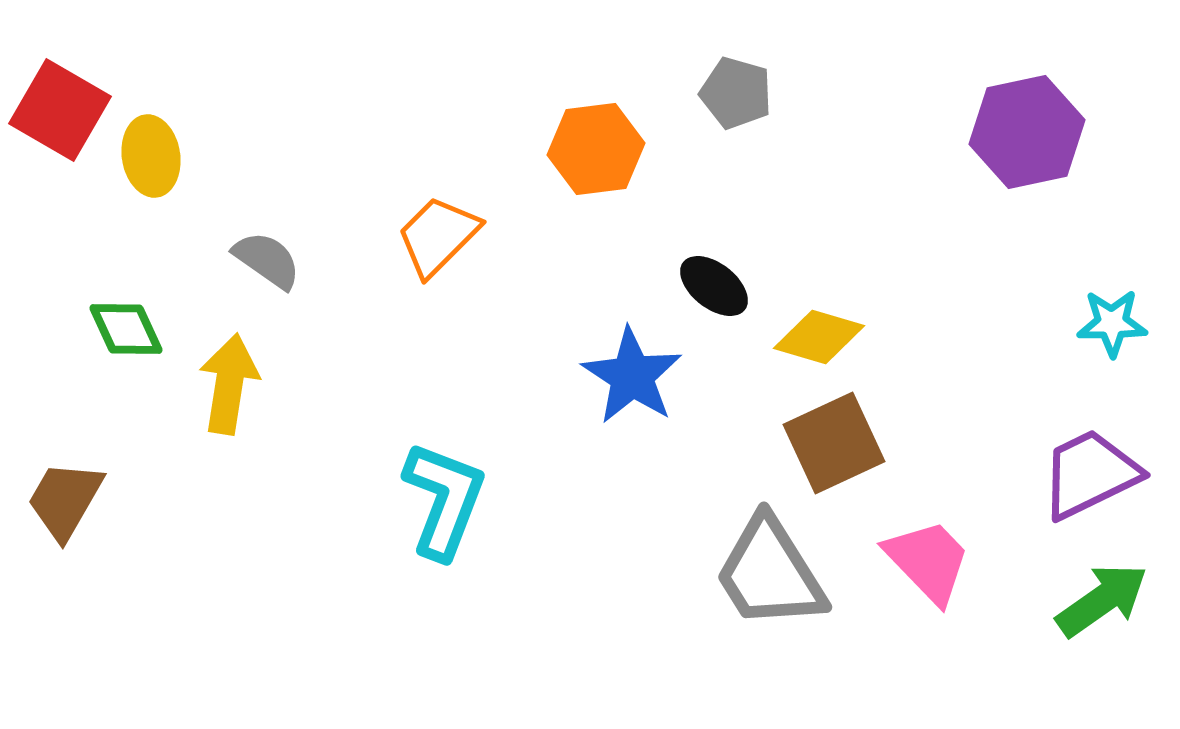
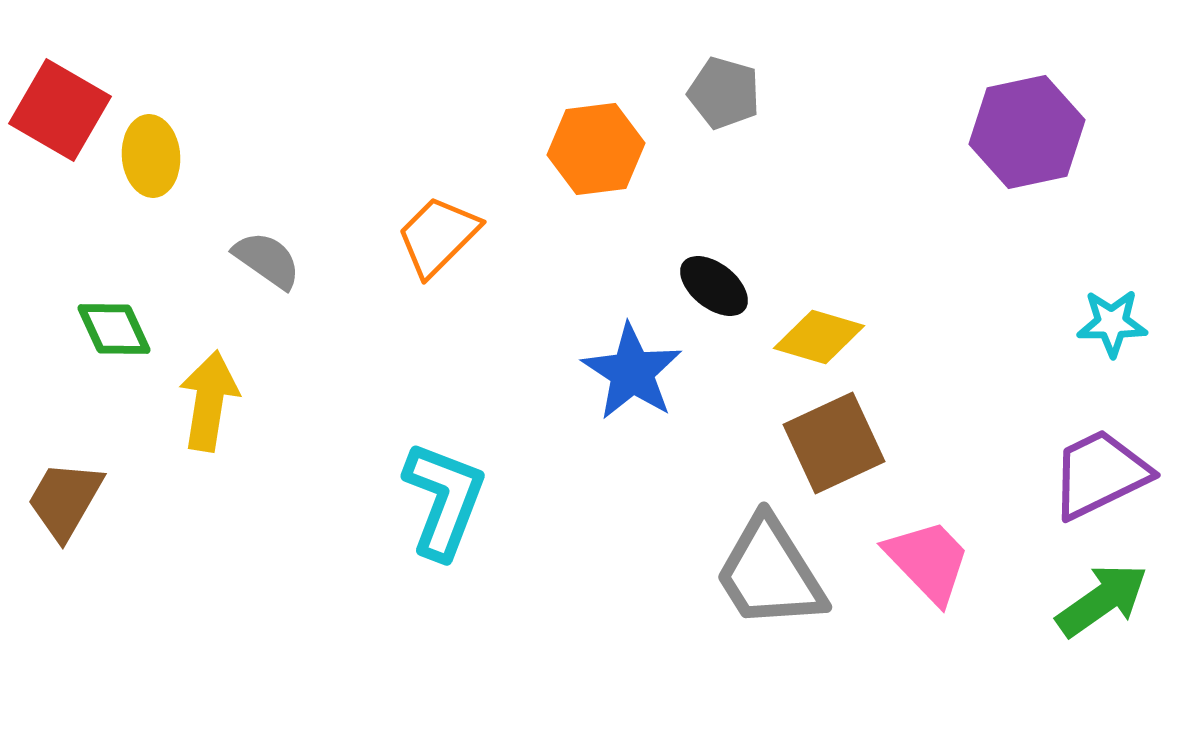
gray pentagon: moved 12 px left
yellow ellipse: rotated 4 degrees clockwise
green diamond: moved 12 px left
blue star: moved 4 px up
yellow arrow: moved 20 px left, 17 px down
purple trapezoid: moved 10 px right
